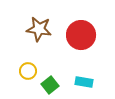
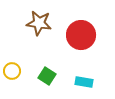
brown star: moved 6 px up
yellow circle: moved 16 px left
green square: moved 3 px left, 9 px up; rotated 18 degrees counterclockwise
